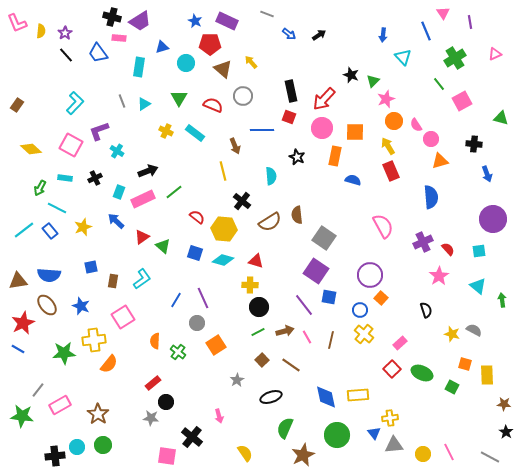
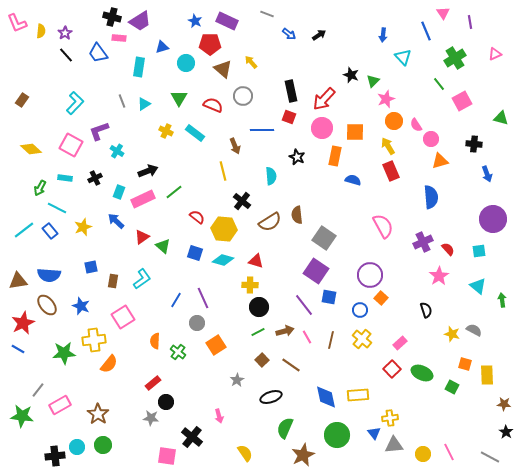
brown rectangle at (17, 105): moved 5 px right, 5 px up
yellow cross at (364, 334): moved 2 px left, 5 px down
